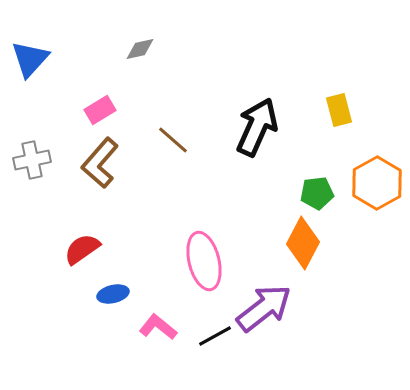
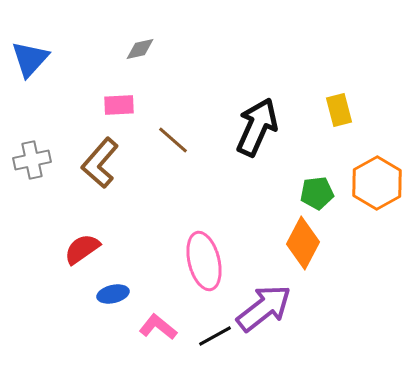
pink rectangle: moved 19 px right, 5 px up; rotated 28 degrees clockwise
